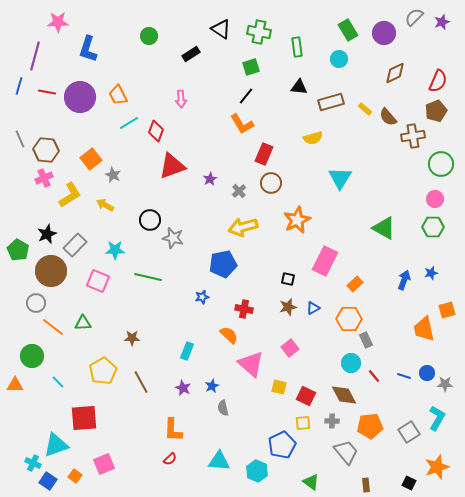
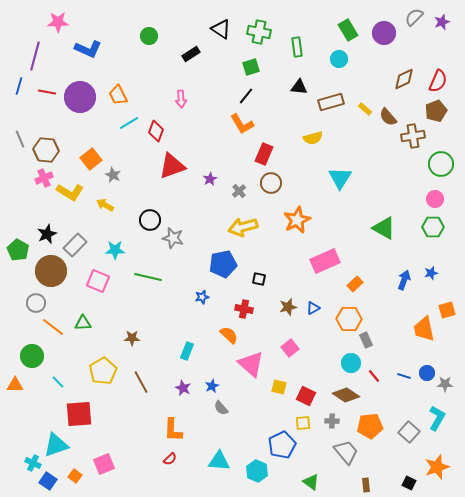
blue L-shape at (88, 49): rotated 84 degrees counterclockwise
brown diamond at (395, 73): moved 9 px right, 6 px down
yellow L-shape at (70, 195): moved 3 px up; rotated 64 degrees clockwise
pink rectangle at (325, 261): rotated 40 degrees clockwise
black square at (288, 279): moved 29 px left
brown diamond at (344, 395): moved 2 px right; rotated 28 degrees counterclockwise
gray semicircle at (223, 408): moved 2 px left; rotated 28 degrees counterclockwise
red square at (84, 418): moved 5 px left, 4 px up
gray square at (409, 432): rotated 15 degrees counterclockwise
